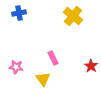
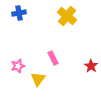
yellow cross: moved 6 px left
pink star: moved 2 px right, 1 px up; rotated 24 degrees counterclockwise
yellow triangle: moved 5 px left; rotated 14 degrees clockwise
